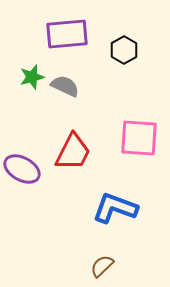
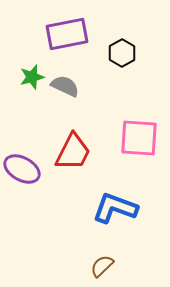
purple rectangle: rotated 6 degrees counterclockwise
black hexagon: moved 2 px left, 3 px down
